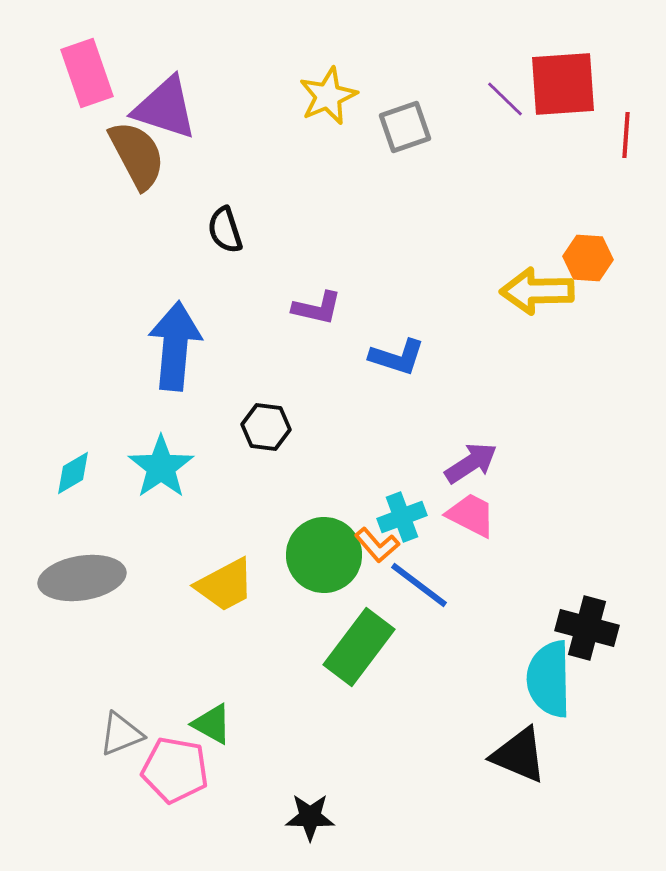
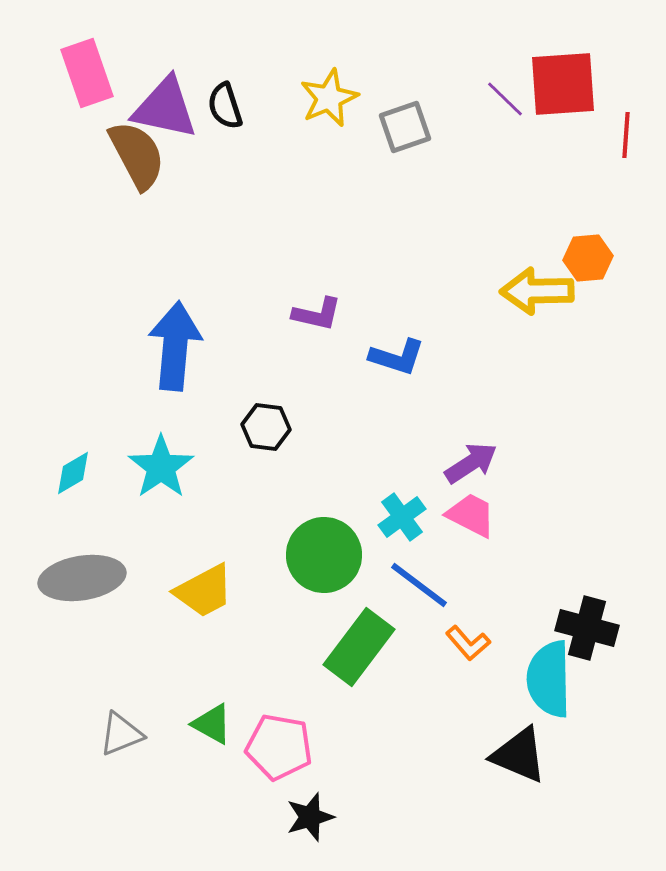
yellow star: moved 1 px right, 2 px down
purple triangle: rotated 6 degrees counterclockwise
black semicircle: moved 124 px up
orange hexagon: rotated 9 degrees counterclockwise
purple L-shape: moved 6 px down
cyan cross: rotated 15 degrees counterclockwise
orange L-shape: moved 91 px right, 98 px down
yellow trapezoid: moved 21 px left, 6 px down
pink pentagon: moved 104 px right, 23 px up
black star: rotated 18 degrees counterclockwise
